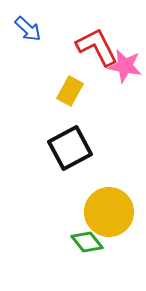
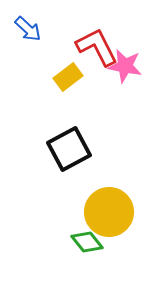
yellow rectangle: moved 2 px left, 14 px up; rotated 24 degrees clockwise
black square: moved 1 px left, 1 px down
